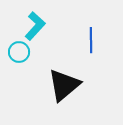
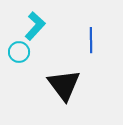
black triangle: rotated 27 degrees counterclockwise
